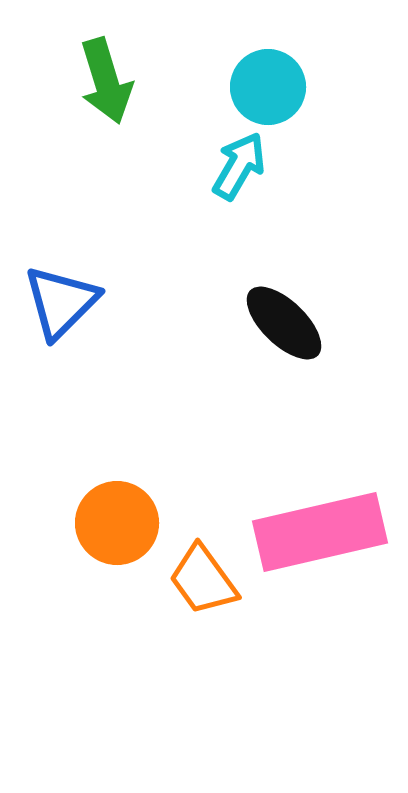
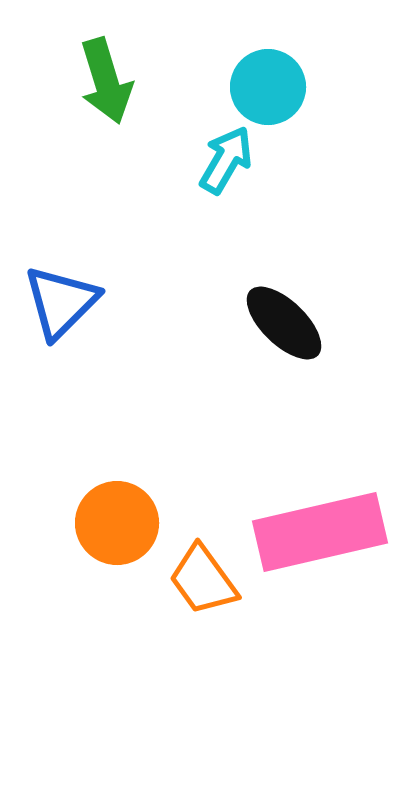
cyan arrow: moved 13 px left, 6 px up
